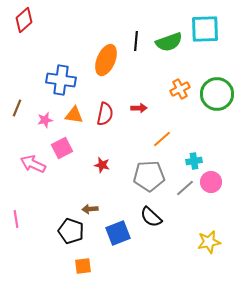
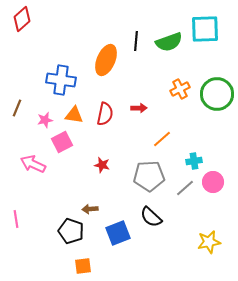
red diamond: moved 2 px left, 1 px up
pink square: moved 6 px up
pink circle: moved 2 px right
